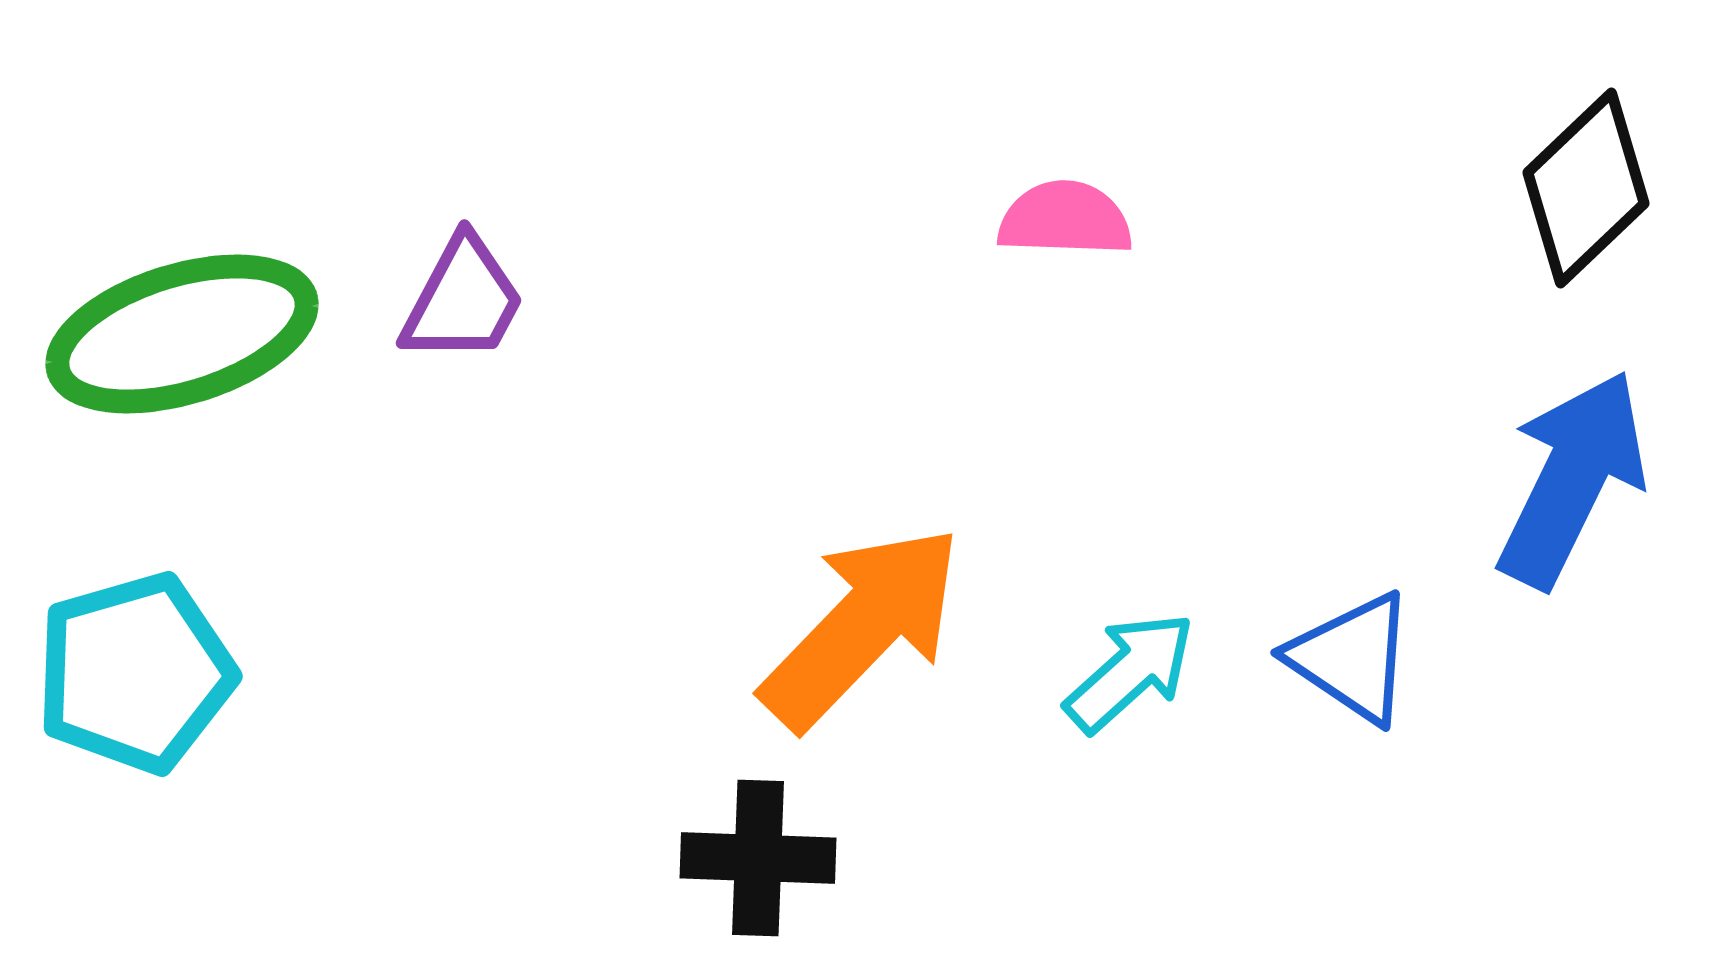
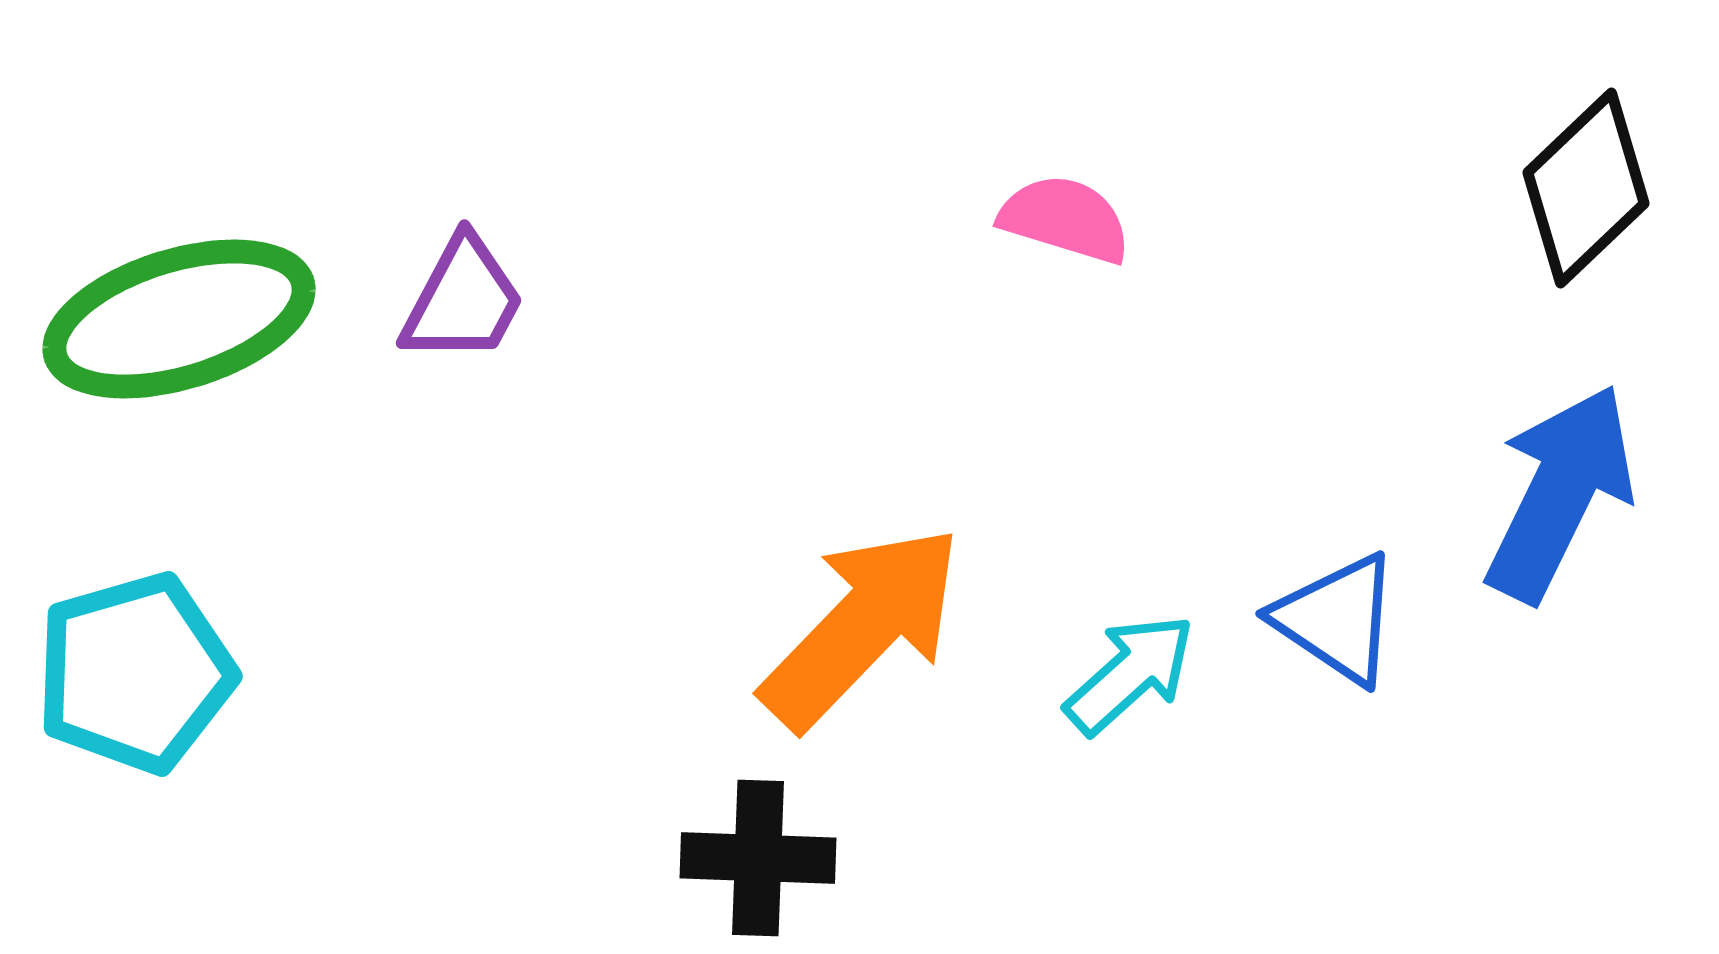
pink semicircle: rotated 15 degrees clockwise
green ellipse: moved 3 px left, 15 px up
blue arrow: moved 12 px left, 14 px down
blue triangle: moved 15 px left, 39 px up
cyan arrow: moved 2 px down
